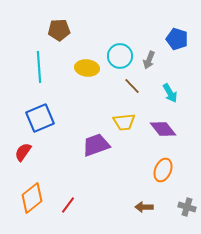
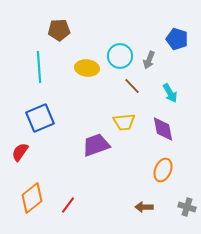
purple diamond: rotated 28 degrees clockwise
red semicircle: moved 3 px left
